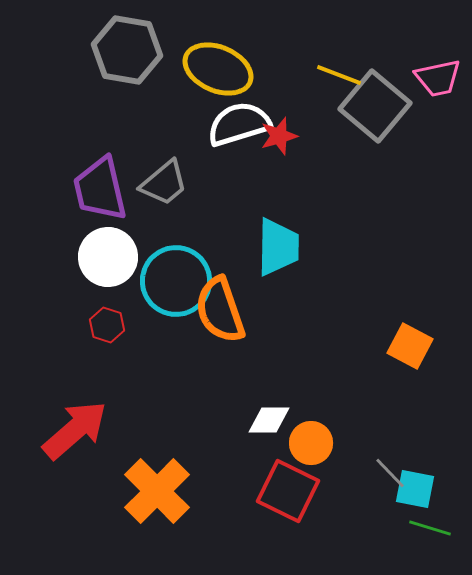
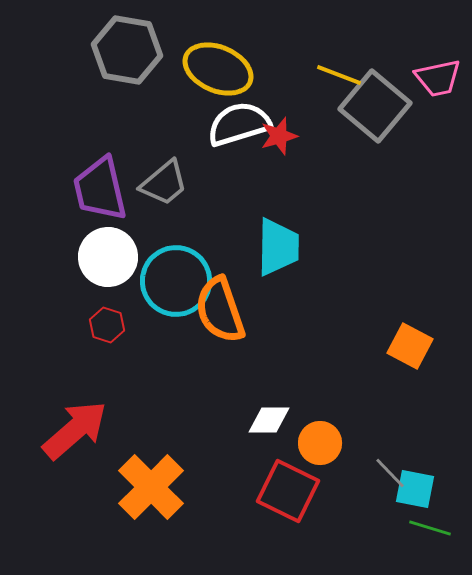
orange circle: moved 9 px right
orange cross: moved 6 px left, 4 px up
